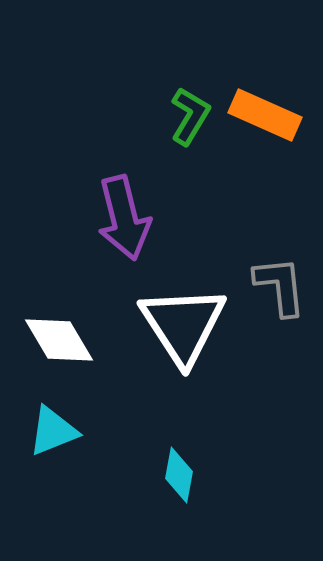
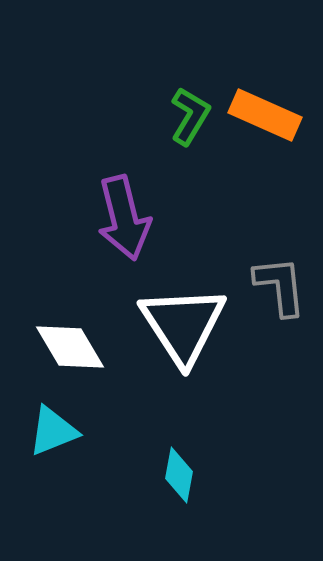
white diamond: moved 11 px right, 7 px down
